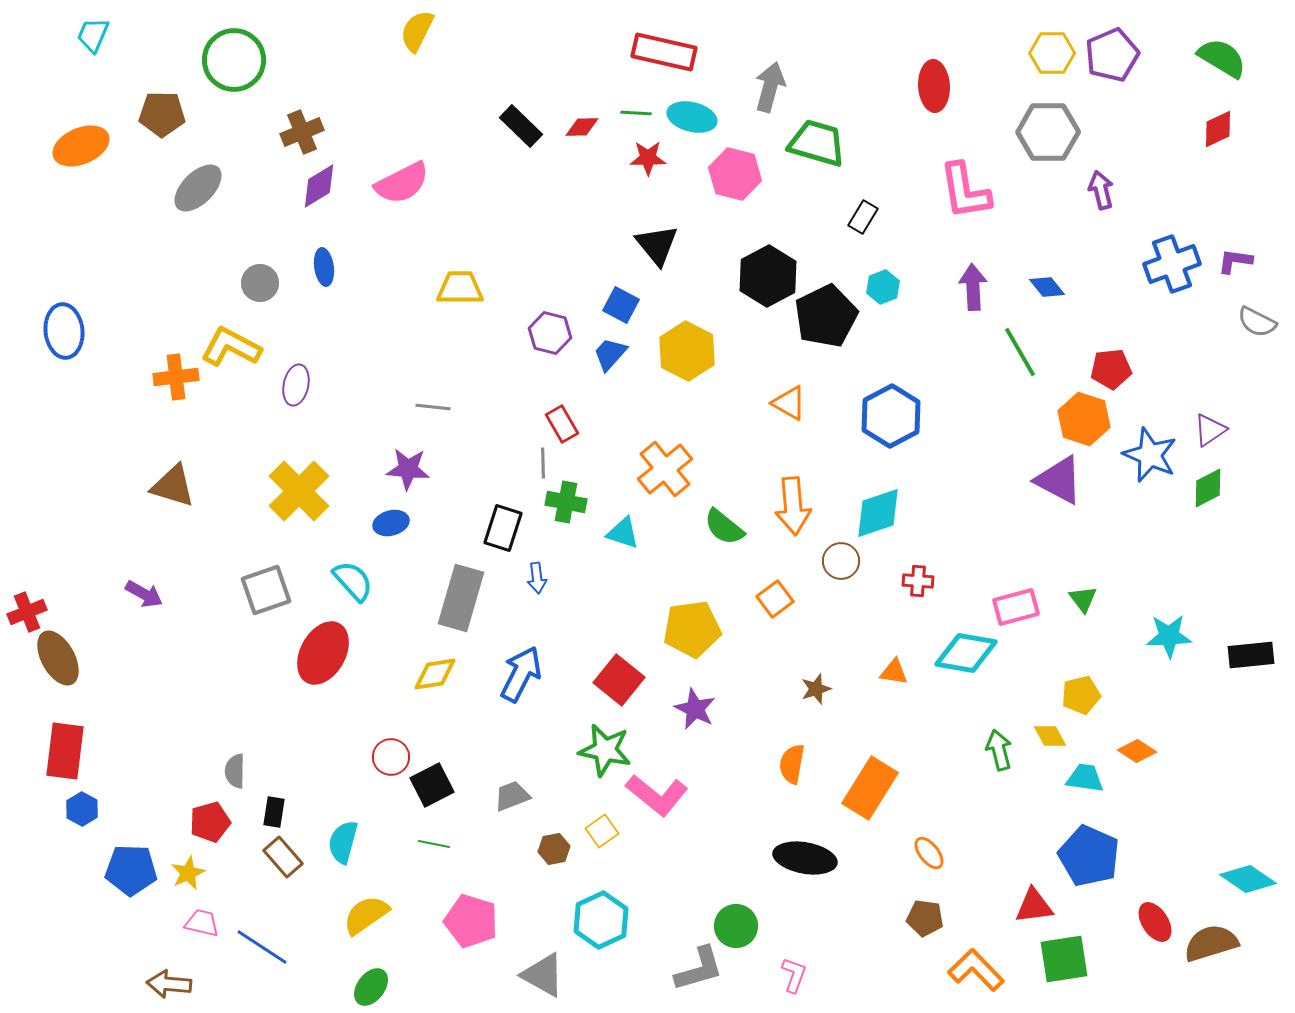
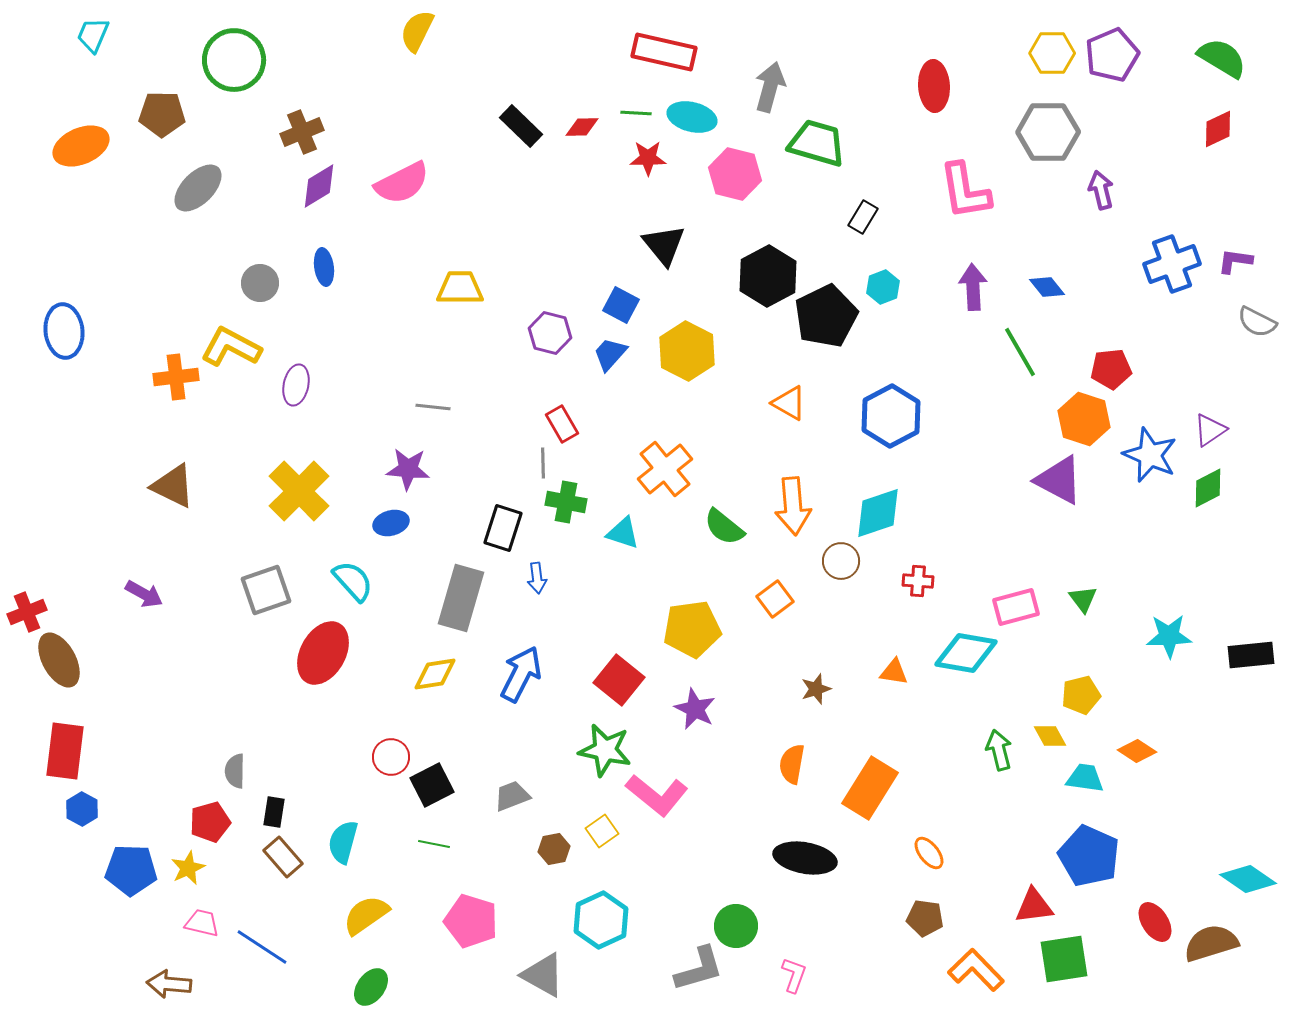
black triangle at (657, 245): moved 7 px right
brown triangle at (173, 486): rotated 9 degrees clockwise
brown ellipse at (58, 658): moved 1 px right, 2 px down
yellow star at (188, 873): moved 5 px up
